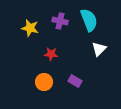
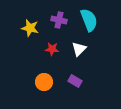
purple cross: moved 1 px left, 1 px up
white triangle: moved 20 px left
red star: moved 1 px right, 5 px up
